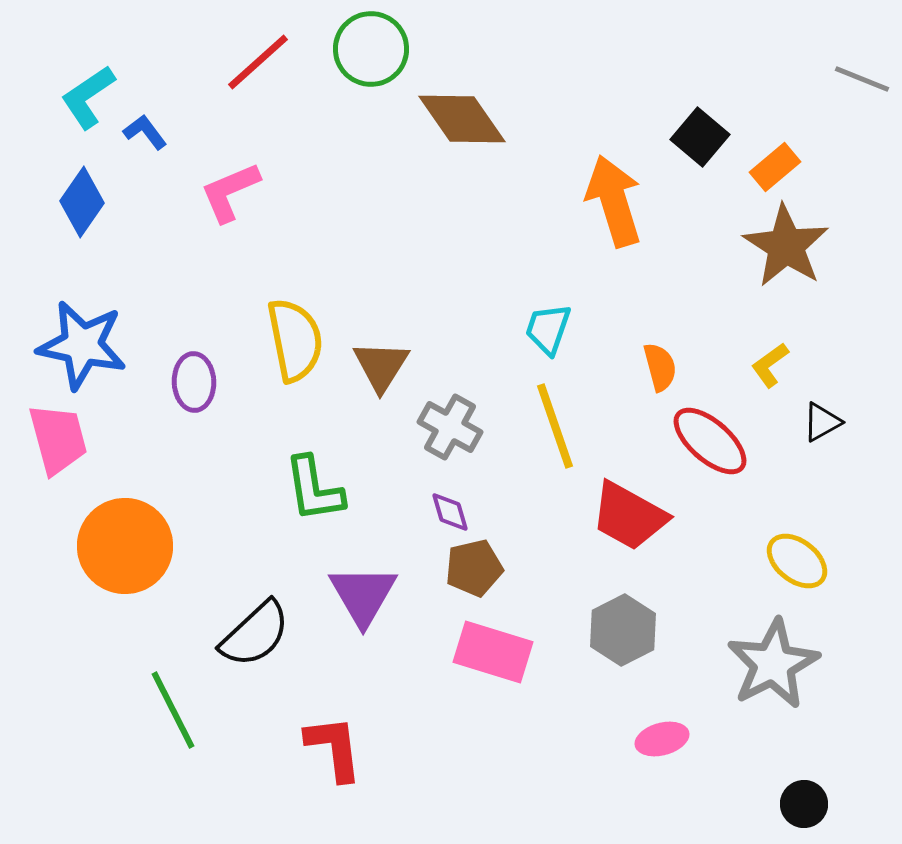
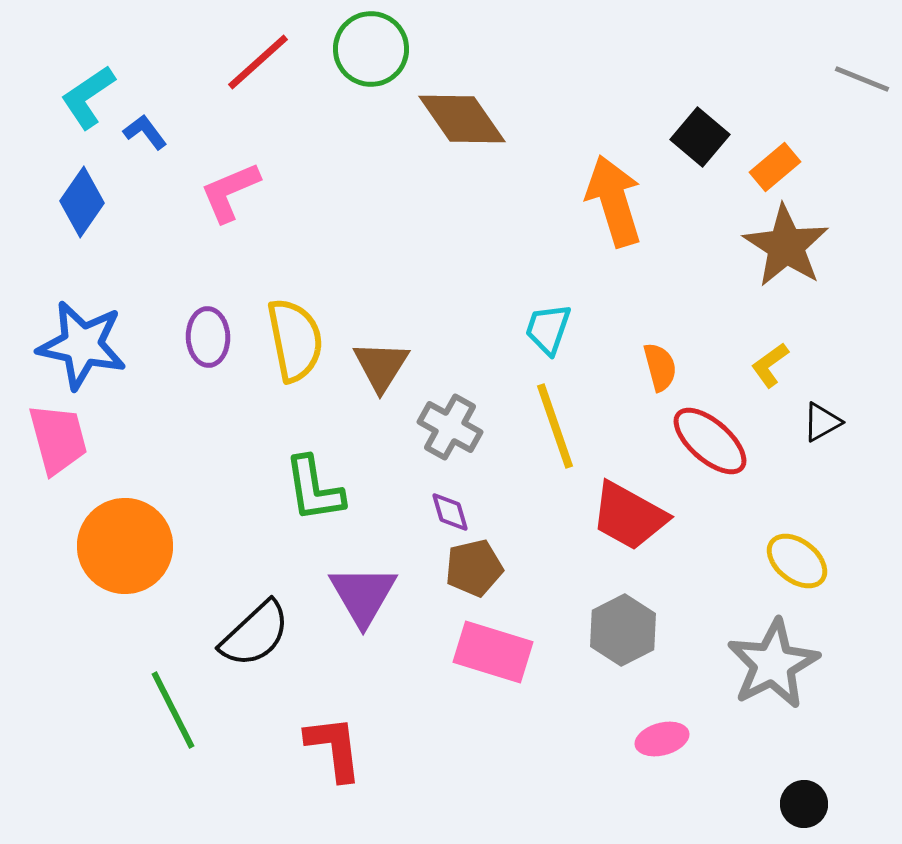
purple ellipse: moved 14 px right, 45 px up
